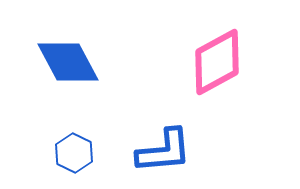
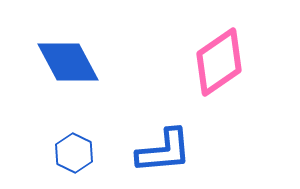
pink diamond: moved 2 px right; rotated 6 degrees counterclockwise
